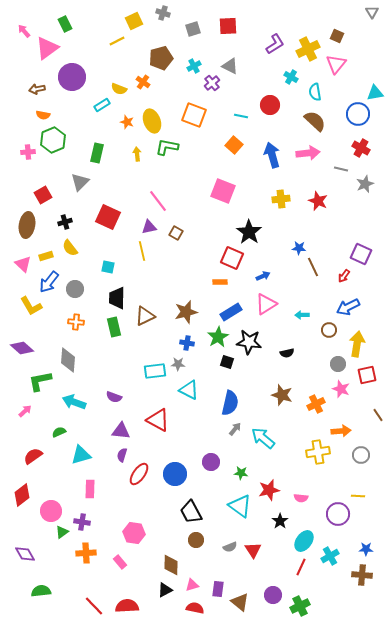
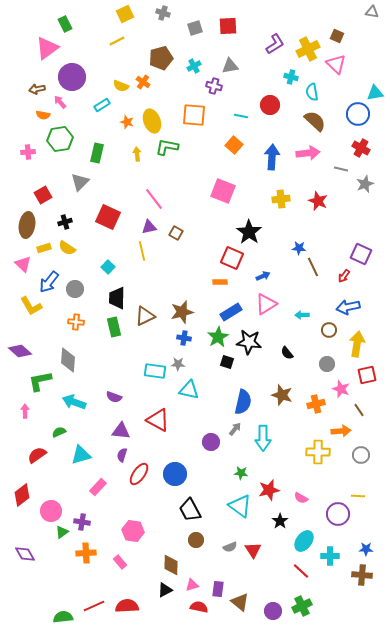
gray triangle at (372, 12): rotated 48 degrees counterclockwise
yellow square at (134, 21): moved 9 px left, 7 px up
gray square at (193, 29): moved 2 px right, 1 px up
pink arrow at (24, 31): moved 36 px right, 71 px down
pink triangle at (336, 64): rotated 25 degrees counterclockwise
gray triangle at (230, 66): rotated 36 degrees counterclockwise
cyan cross at (291, 77): rotated 16 degrees counterclockwise
purple cross at (212, 83): moved 2 px right, 3 px down; rotated 35 degrees counterclockwise
yellow semicircle at (119, 89): moved 2 px right, 3 px up
cyan semicircle at (315, 92): moved 3 px left
orange square at (194, 115): rotated 15 degrees counterclockwise
green hexagon at (53, 140): moved 7 px right, 1 px up; rotated 15 degrees clockwise
blue arrow at (272, 155): moved 2 px down; rotated 20 degrees clockwise
pink line at (158, 201): moved 4 px left, 2 px up
yellow semicircle at (70, 248): moved 3 px left; rotated 18 degrees counterclockwise
yellow rectangle at (46, 256): moved 2 px left, 8 px up
cyan square at (108, 267): rotated 32 degrees clockwise
blue arrow at (348, 307): rotated 15 degrees clockwise
brown star at (186, 312): moved 4 px left
blue cross at (187, 343): moved 3 px left, 5 px up
purple diamond at (22, 348): moved 2 px left, 3 px down
black semicircle at (287, 353): rotated 64 degrees clockwise
gray circle at (338, 364): moved 11 px left
cyan rectangle at (155, 371): rotated 15 degrees clockwise
cyan triangle at (189, 390): rotated 15 degrees counterclockwise
blue semicircle at (230, 403): moved 13 px right, 1 px up
orange cross at (316, 404): rotated 12 degrees clockwise
pink arrow at (25, 411): rotated 48 degrees counterclockwise
brown line at (378, 415): moved 19 px left, 5 px up
cyan arrow at (263, 438): rotated 130 degrees counterclockwise
yellow cross at (318, 452): rotated 10 degrees clockwise
red semicircle at (33, 456): moved 4 px right, 1 px up
purple circle at (211, 462): moved 20 px up
pink rectangle at (90, 489): moved 8 px right, 2 px up; rotated 42 degrees clockwise
pink semicircle at (301, 498): rotated 24 degrees clockwise
black trapezoid at (191, 512): moved 1 px left, 2 px up
pink hexagon at (134, 533): moved 1 px left, 2 px up
cyan cross at (330, 556): rotated 30 degrees clockwise
red line at (301, 567): moved 4 px down; rotated 72 degrees counterclockwise
green semicircle at (41, 591): moved 22 px right, 26 px down
purple circle at (273, 595): moved 16 px down
red line at (94, 606): rotated 70 degrees counterclockwise
green cross at (300, 606): moved 2 px right
red semicircle at (195, 608): moved 4 px right, 1 px up
